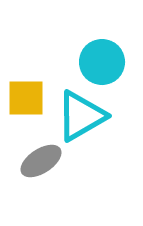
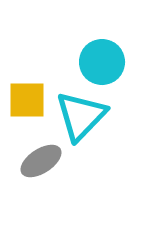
yellow square: moved 1 px right, 2 px down
cyan triangle: rotated 16 degrees counterclockwise
